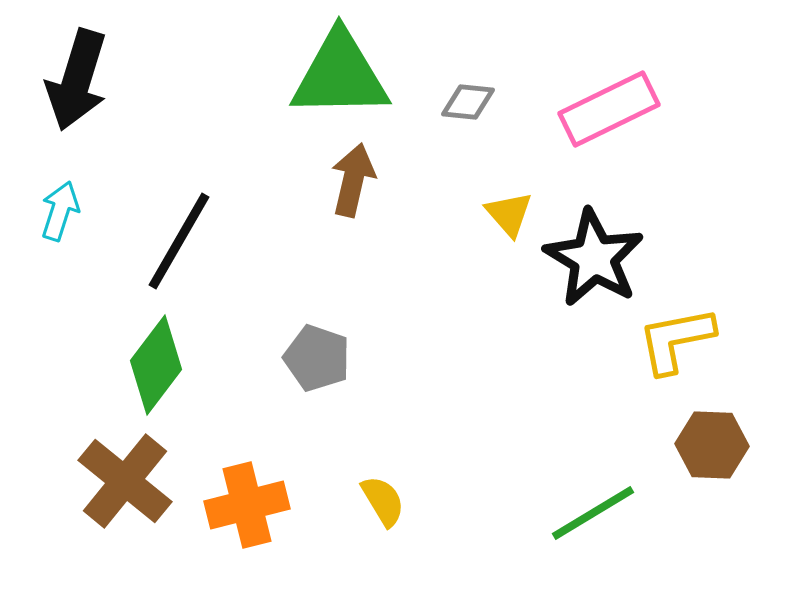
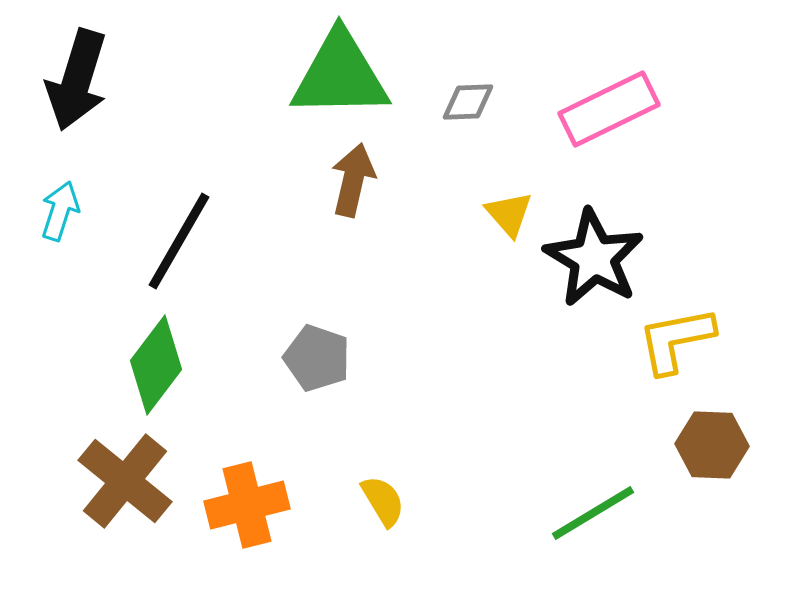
gray diamond: rotated 8 degrees counterclockwise
